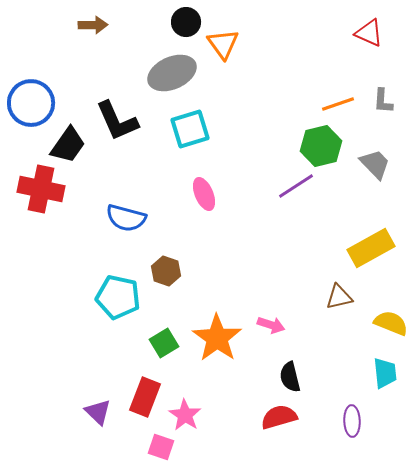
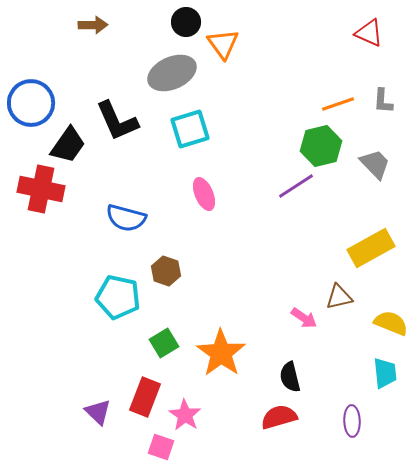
pink arrow: moved 33 px right, 7 px up; rotated 16 degrees clockwise
orange star: moved 4 px right, 15 px down
